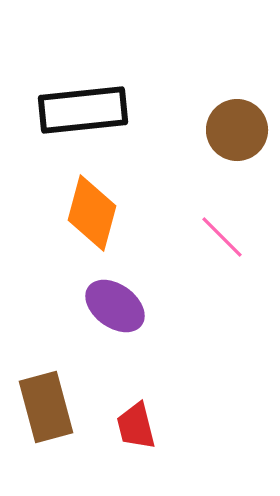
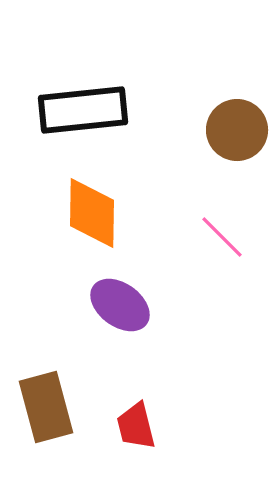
orange diamond: rotated 14 degrees counterclockwise
purple ellipse: moved 5 px right, 1 px up
